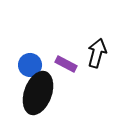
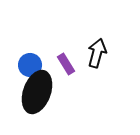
purple rectangle: rotated 30 degrees clockwise
black ellipse: moved 1 px left, 1 px up
